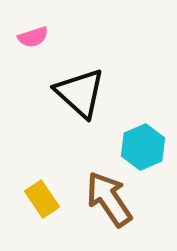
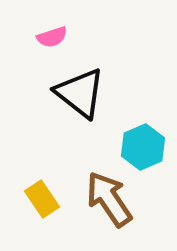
pink semicircle: moved 19 px right
black triangle: rotated 4 degrees counterclockwise
